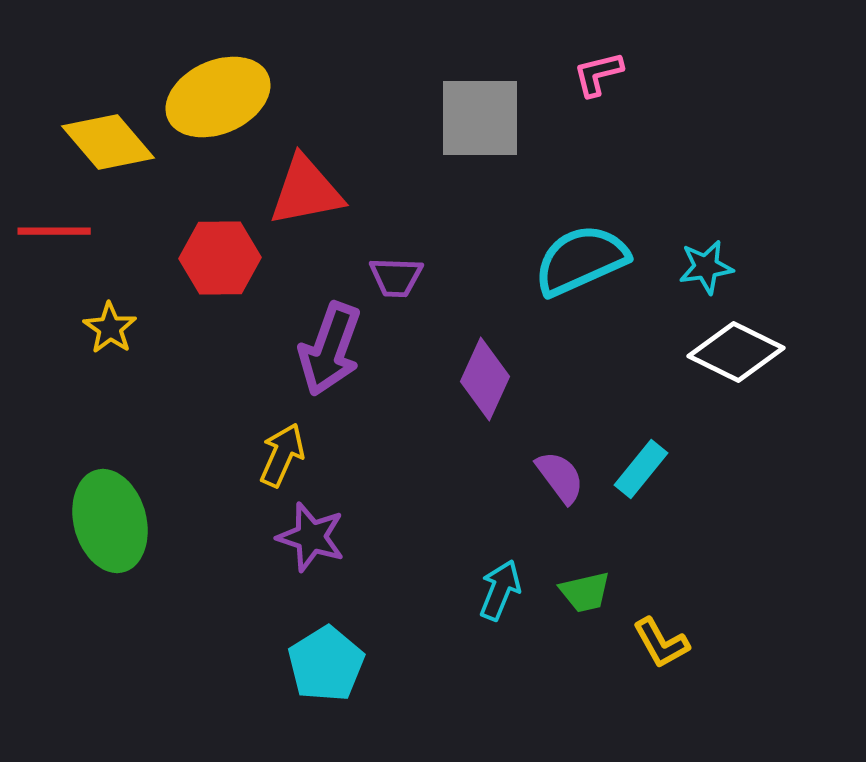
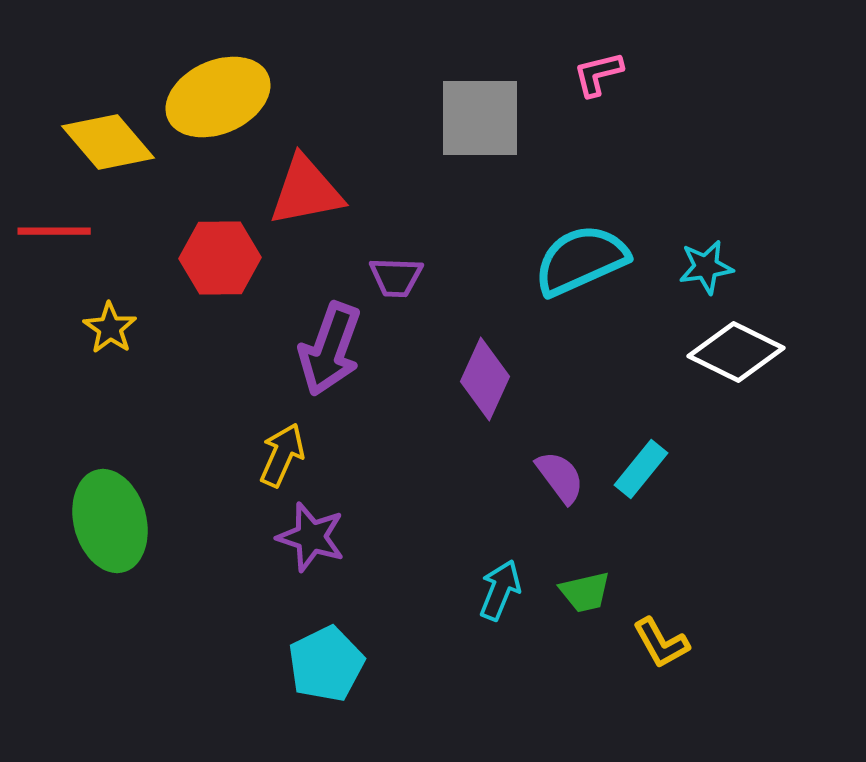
cyan pentagon: rotated 6 degrees clockwise
